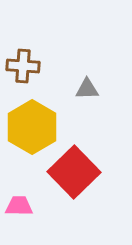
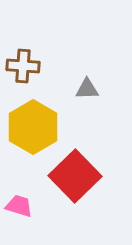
yellow hexagon: moved 1 px right
red square: moved 1 px right, 4 px down
pink trapezoid: rotated 16 degrees clockwise
